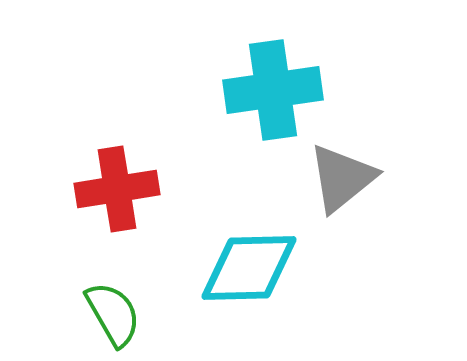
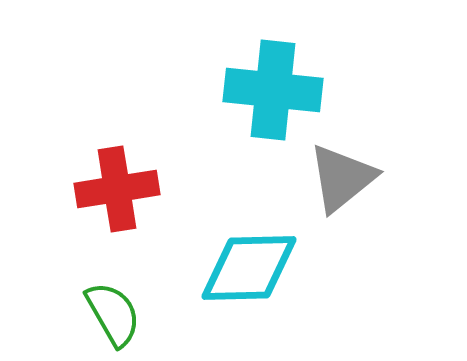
cyan cross: rotated 14 degrees clockwise
